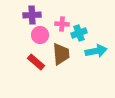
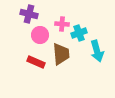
purple cross: moved 3 px left, 1 px up; rotated 18 degrees clockwise
cyan arrow: moved 1 px right; rotated 85 degrees clockwise
red rectangle: rotated 18 degrees counterclockwise
